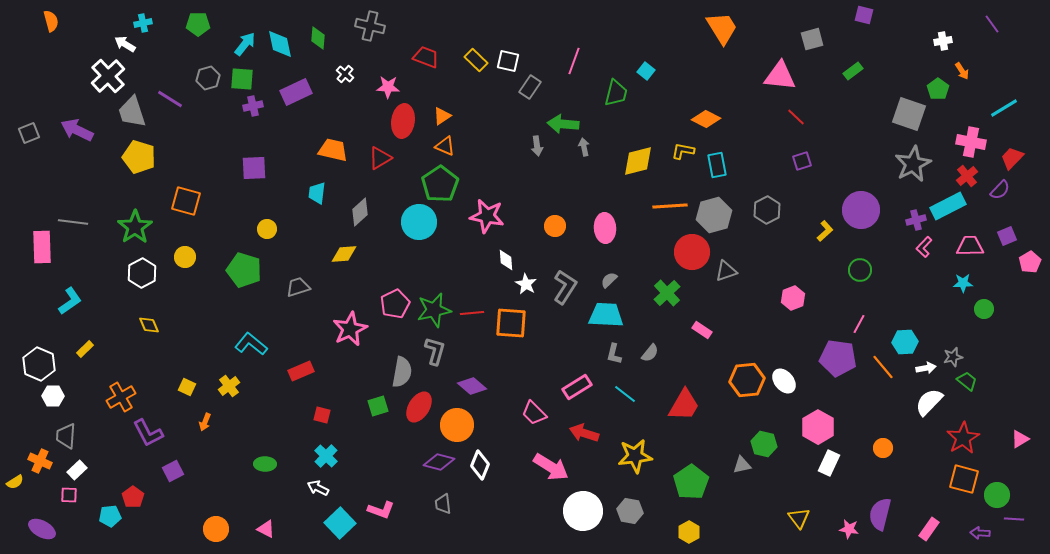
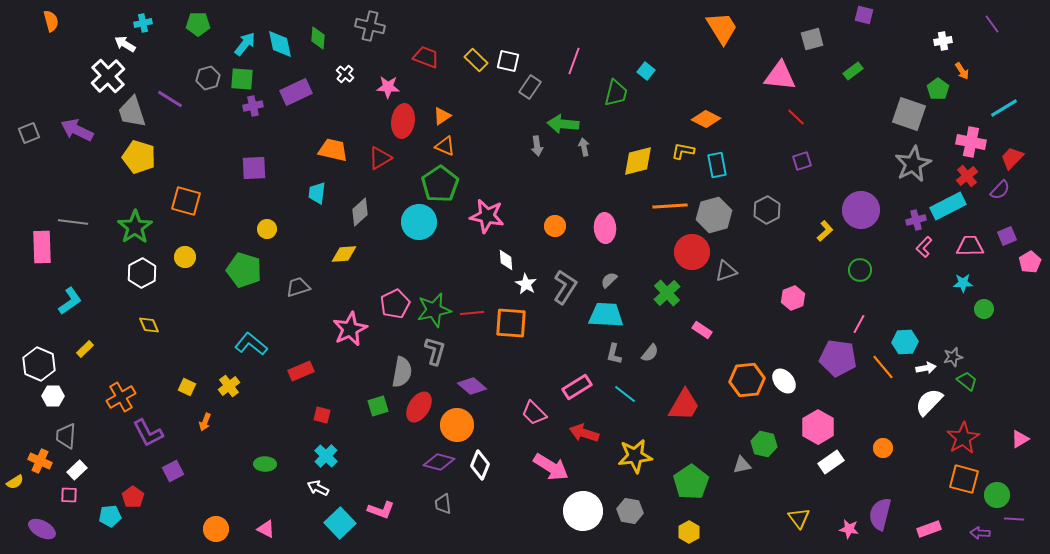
white rectangle at (829, 463): moved 2 px right, 1 px up; rotated 30 degrees clockwise
pink rectangle at (929, 529): rotated 35 degrees clockwise
